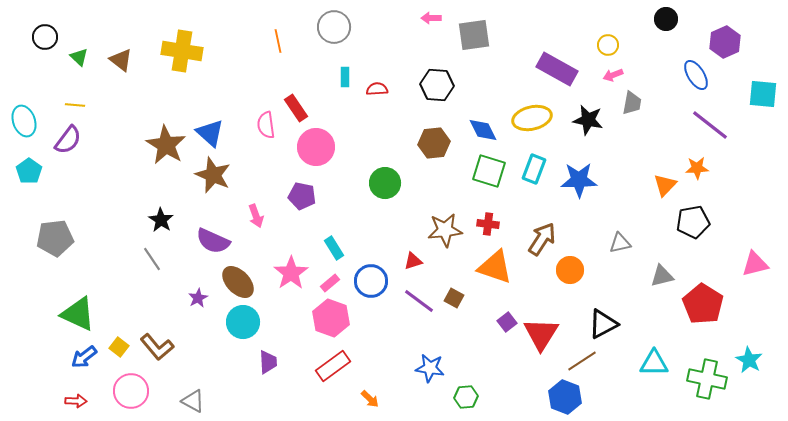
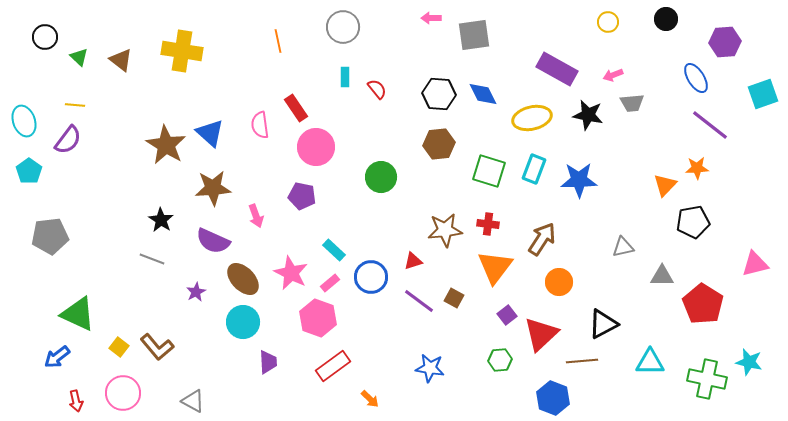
gray circle at (334, 27): moved 9 px right
purple hexagon at (725, 42): rotated 20 degrees clockwise
yellow circle at (608, 45): moved 23 px up
blue ellipse at (696, 75): moved 3 px down
black hexagon at (437, 85): moved 2 px right, 9 px down
red semicircle at (377, 89): rotated 55 degrees clockwise
cyan square at (763, 94): rotated 24 degrees counterclockwise
gray trapezoid at (632, 103): rotated 75 degrees clockwise
black star at (588, 120): moved 5 px up
pink semicircle at (266, 125): moved 6 px left
blue diamond at (483, 130): moved 36 px up
brown hexagon at (434, 143): moved 5 px right, 1 px down
brown star at (213, 175): moved 13 px down; rotated 27 degrees counterclockwise
green circle at (385, 183): moved 4 px left, 6 px up
gray pentagon at (55, 238): moved 5 px left, 2 px up
gray triangle at (620, 243): moved 3 px right, 4 px down
cyan rectangle at (334, 248): moved 2 px down; rotated 15 degrees counterclockwise
gray line at (152, 259): rotated 35 degrees counterclockwise
orange triangle at (495, 267): rotated 48 degrees clockwise
orange circle at (570, 270): moved 11 px left, 12 px down
pink star at (291, 273): rotated 12 degrees counterclockwise
gray triangle at (662, 276): rotated 15 degrees clockwise
blue circle at (371, 281): moved 4 px up
brown ellipse at (238, 282): moved 5 px right, 3 px up
purple star at (198, 298): moved 2 px left, 6 px up
pink hexagon at (331, 318): moved 13 px left
purple square at (507, 322): moved 7 px up
red triangle at (541, 334): rotated 15 degrees clockwise
blue arrow at (84, 357): moved 27 px left
cyan star at (749, 360): moved 2 px down; rotated 16 degrees counterclockwise
brown line at (582, 361): rotated 28 degrees clockwise
cyan triangle at (654, 363): moved 4 px left, 1 px up
pink circle at (131, 391): moved 8 px left, 2 px down
green hexagon at (466, 397): moved 34 px right, 37 px up
blue hexagon at (565, 397): moved 12 px left, 1 px down
red arrow at (76, 401): rotated 75 degrees clockwise
